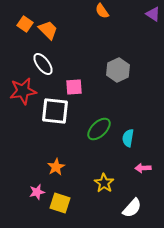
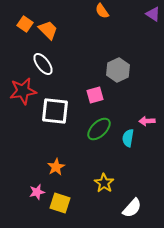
pink square: moved 21 px right, 8 px down; rotated 12 degrees counterclockwise
pink arrow: moved 4 px right, 47 px up
